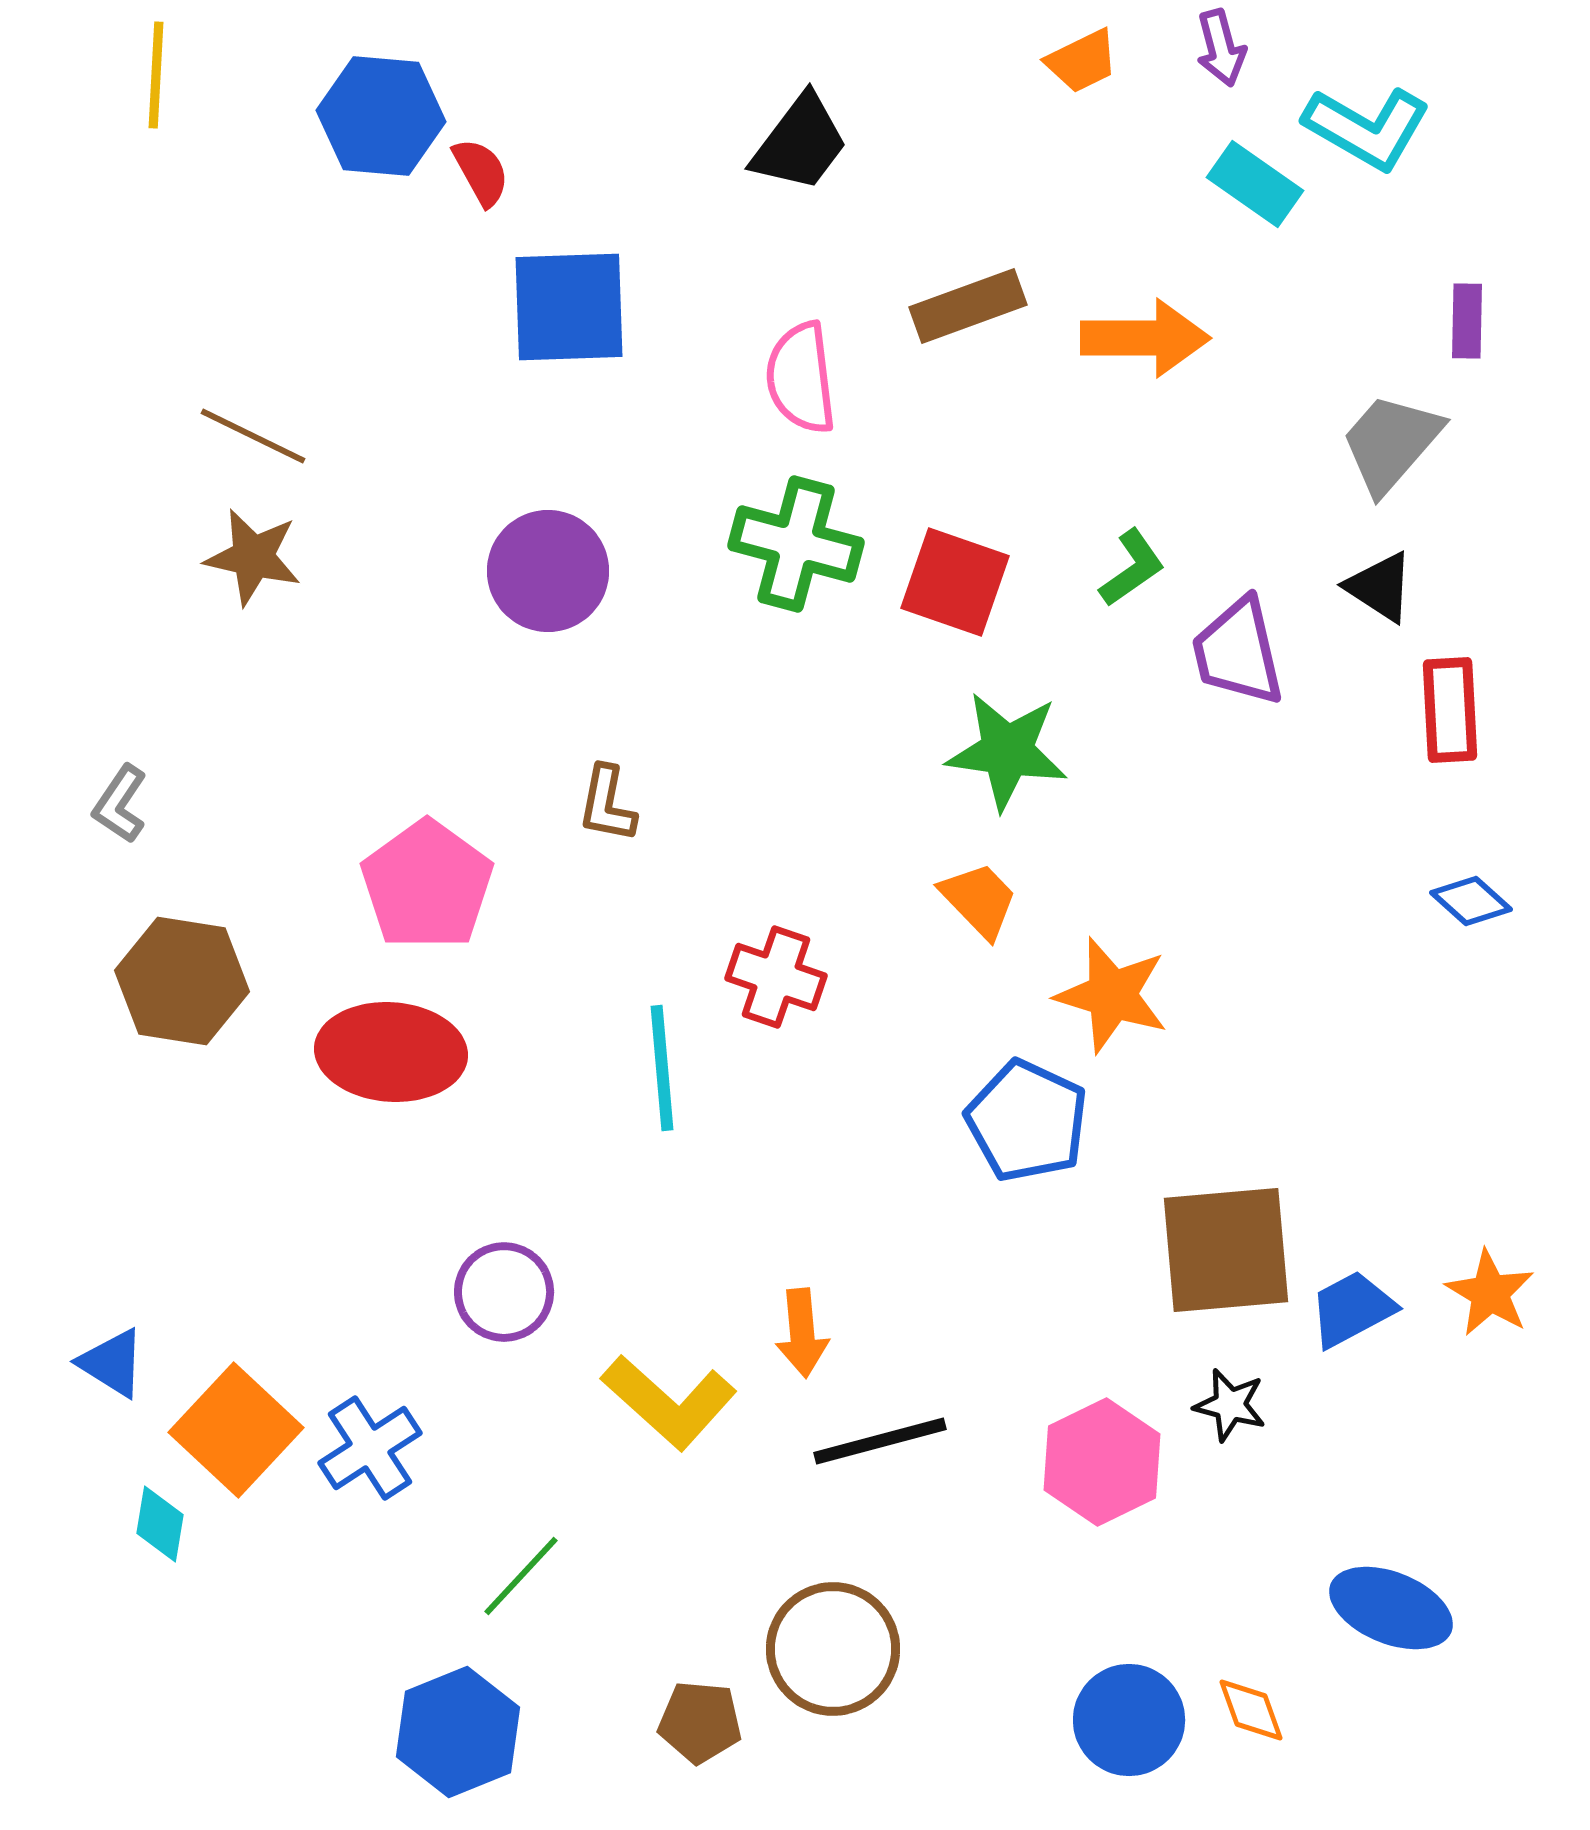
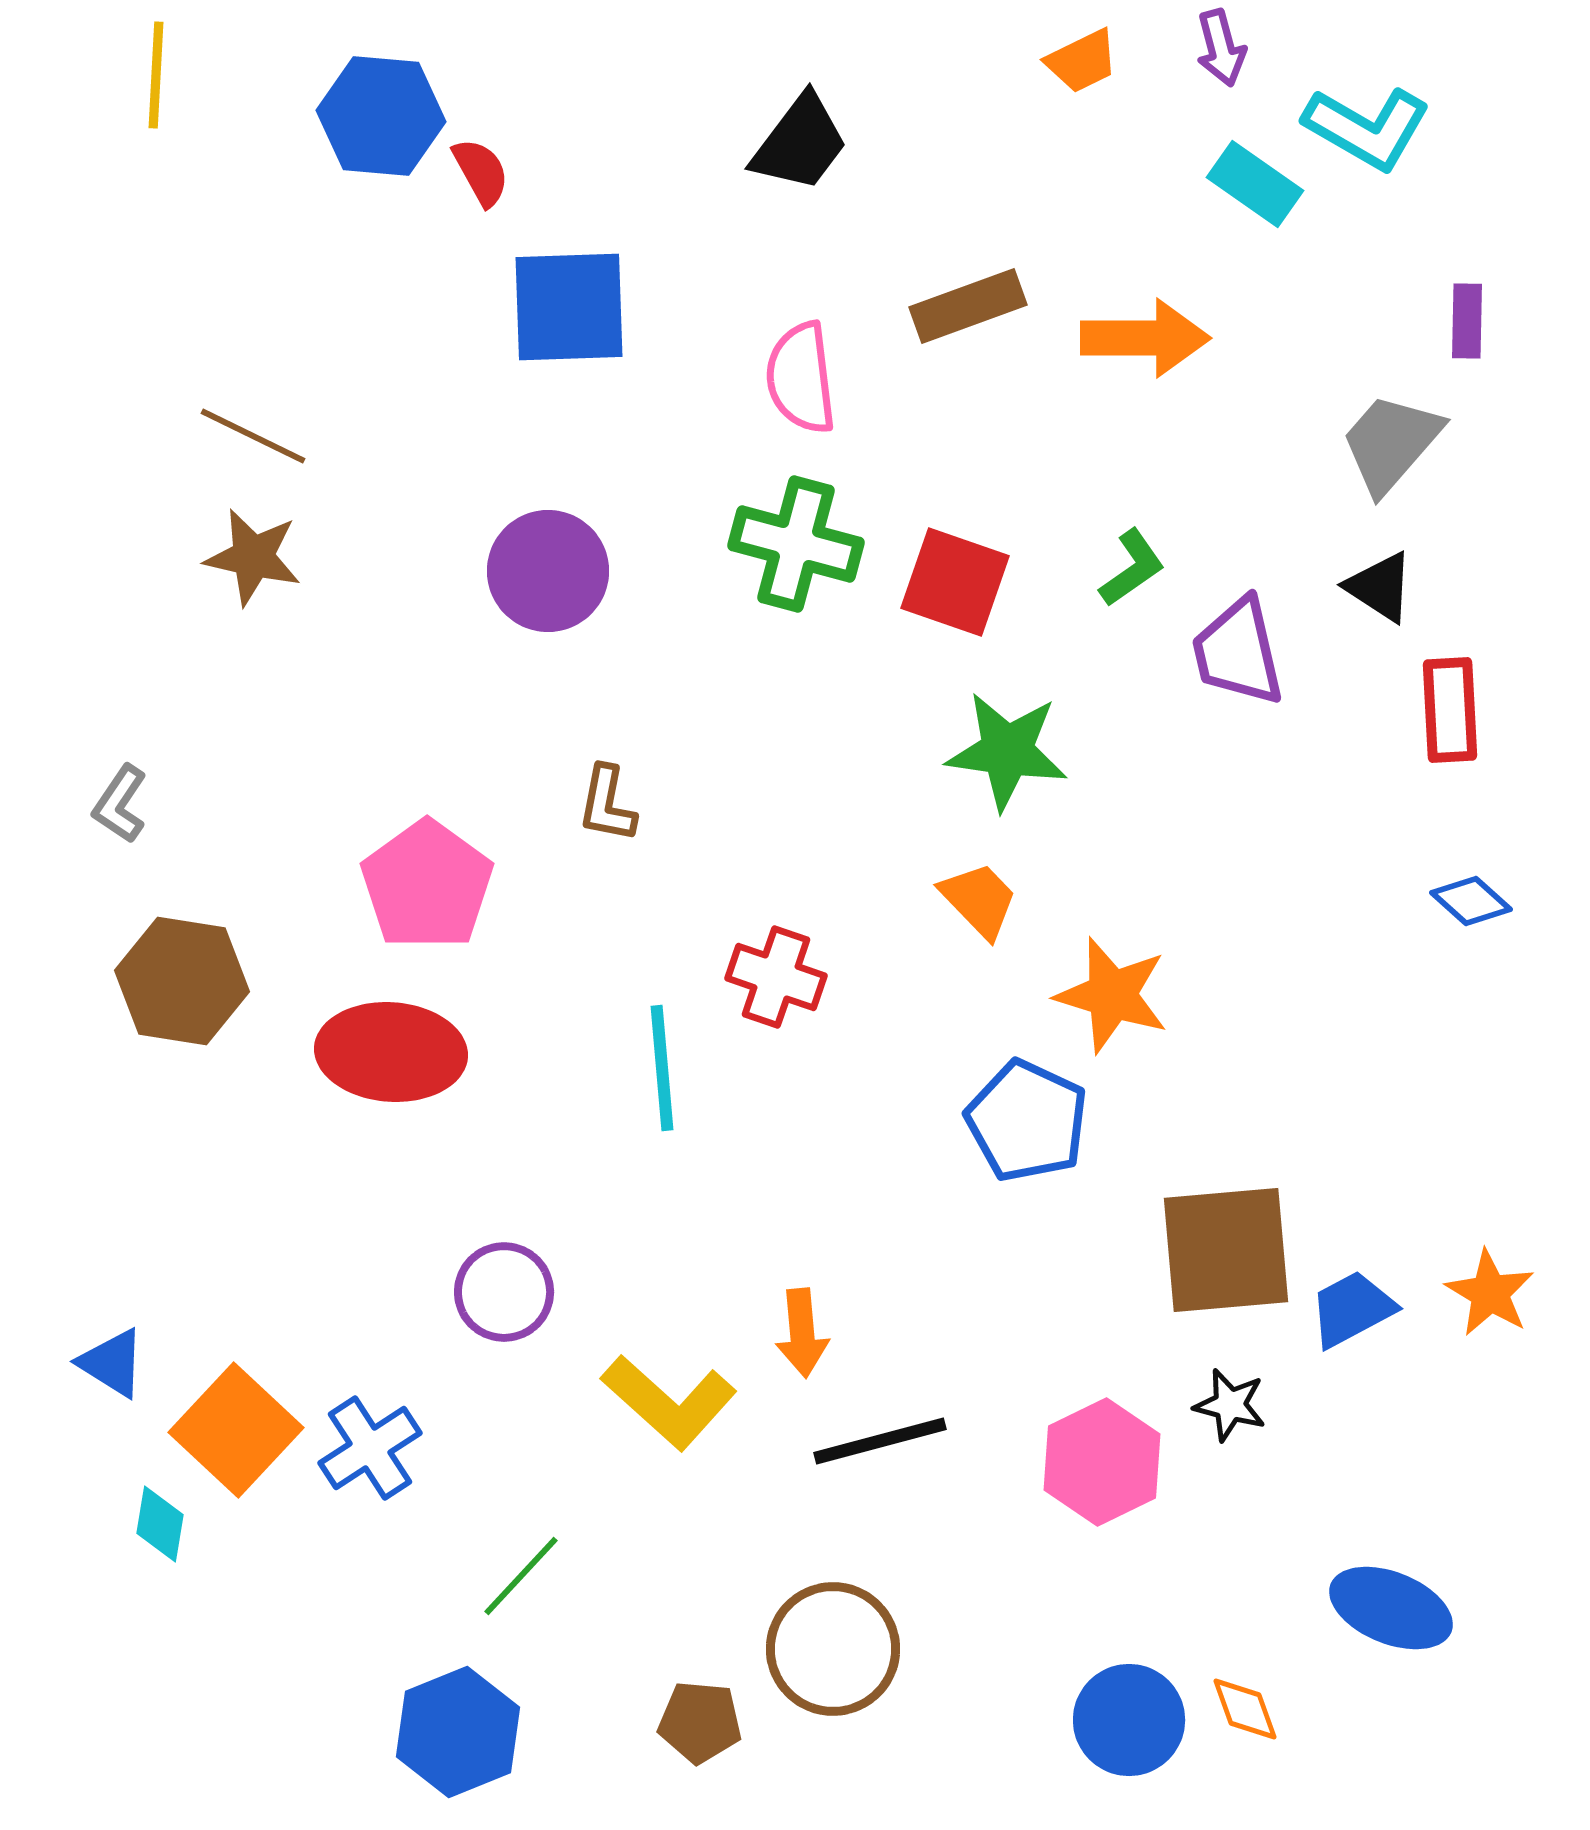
orange diamond at (1251, 1710): moved 6 px left, 1 px up
